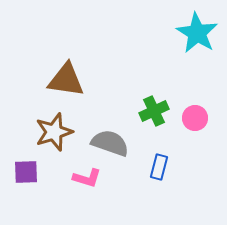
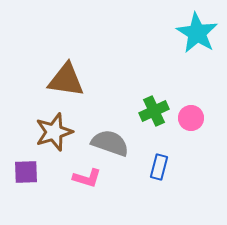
pink circle: moved 4 px left
